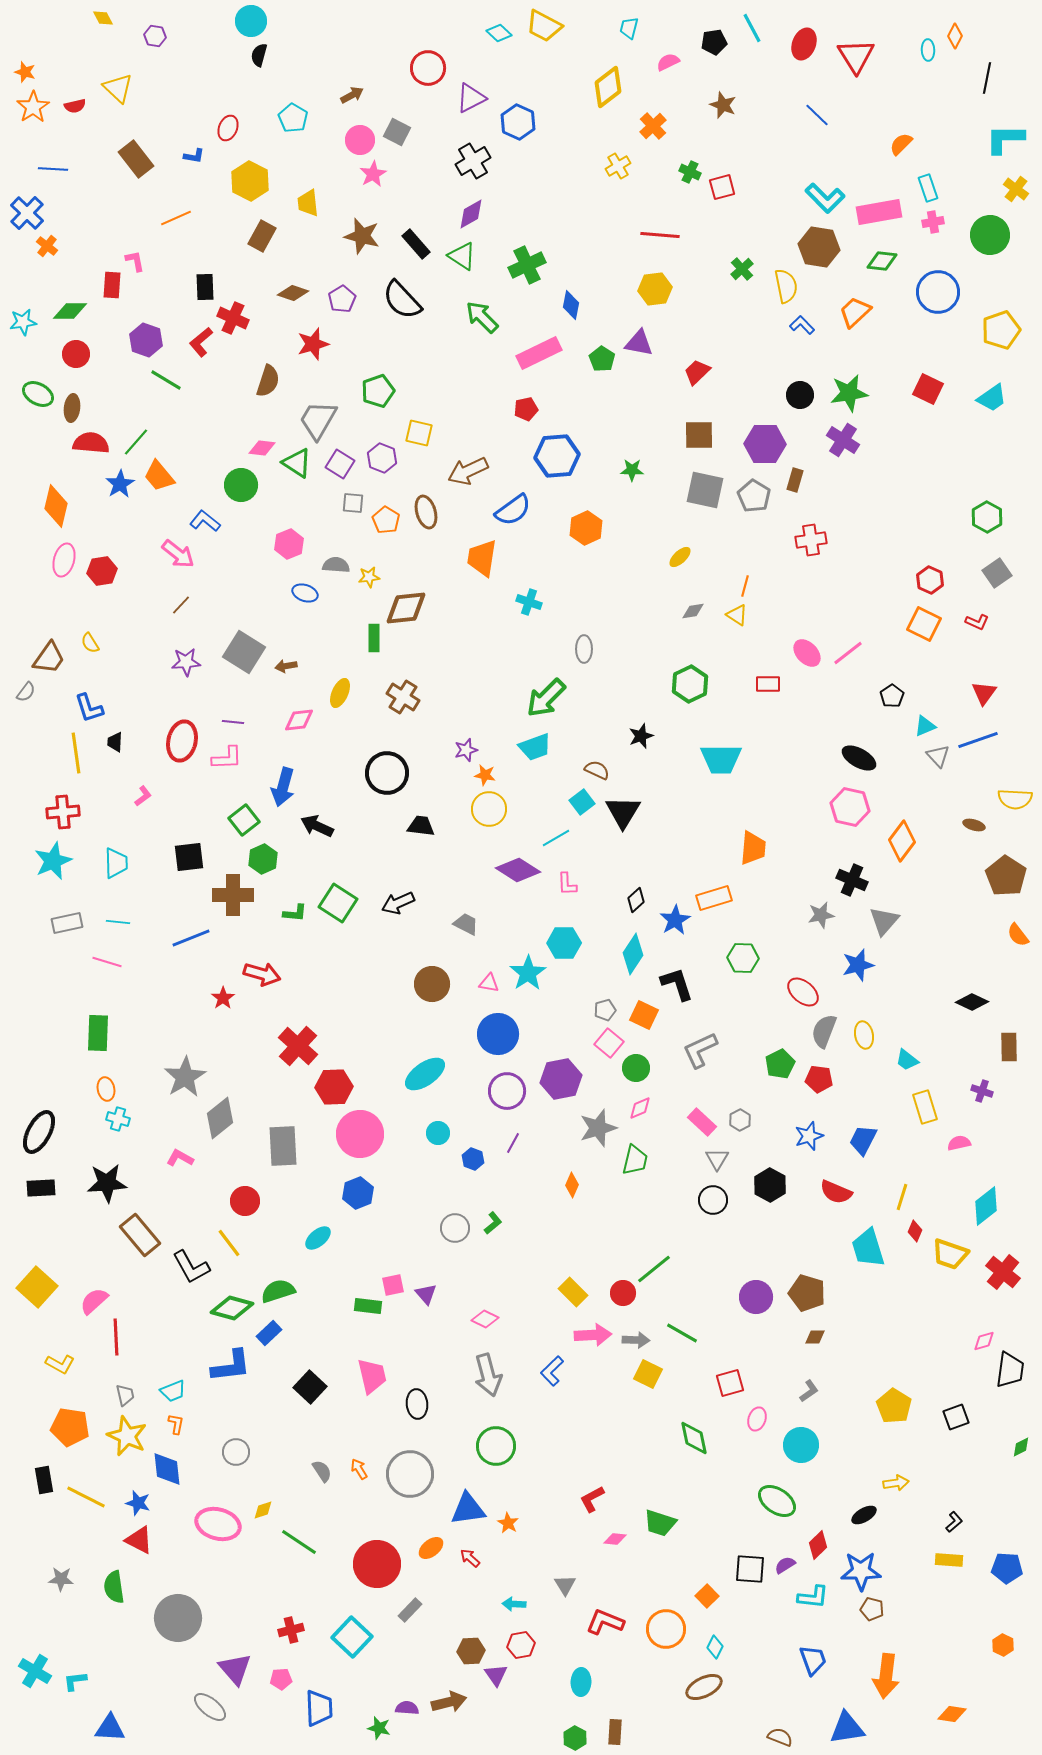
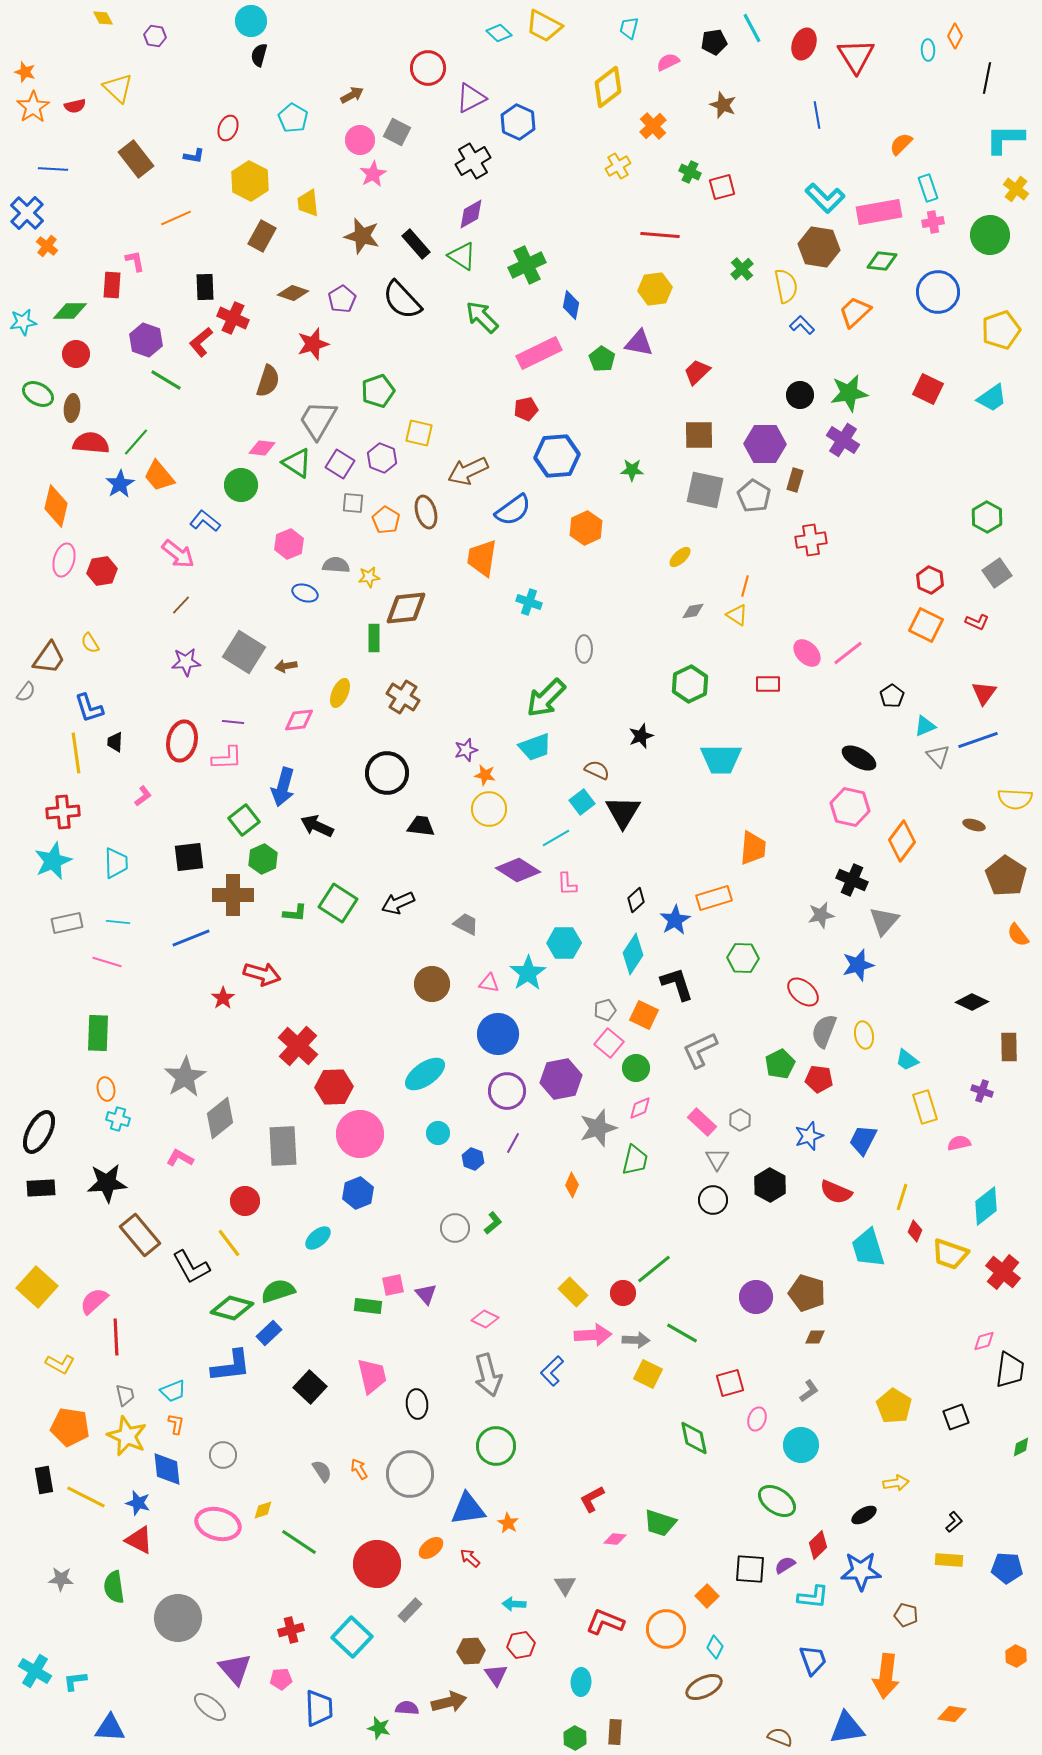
blue line at (817, 115): rotated 36 degrees clockwise
orange square at (924, 624): moved 2 px right, 1 px down
gray circle at (236, 1452): moved 13 px left, 3 px down
brown pentagon at (872, 1609): moved 34 px right, 6 px down
orange hexagon at (1003, 1645): moved 13 px right, 11 px down
